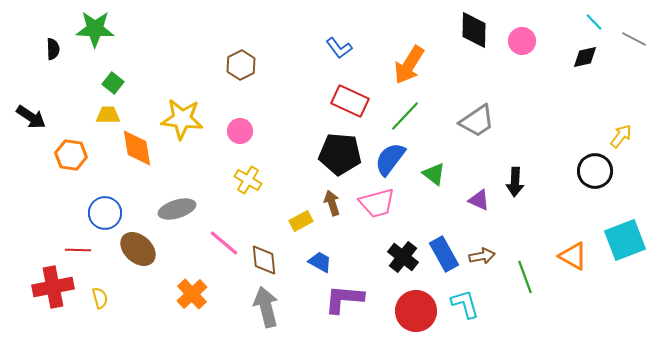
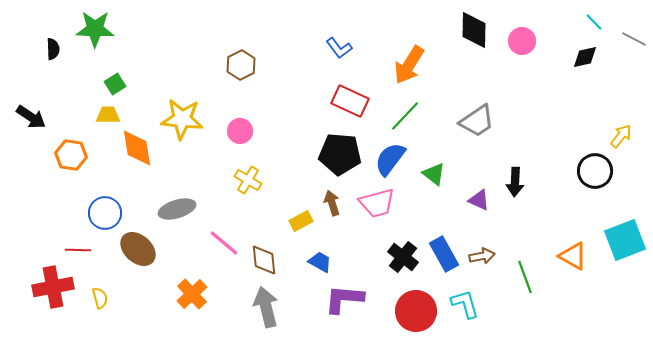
green square at (113, 83): moved 2 px right, 1 px down; rotated 20 degrees clockwise
